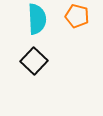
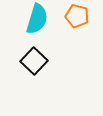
cyan semicircle: rotated 20 degrees clockwise
